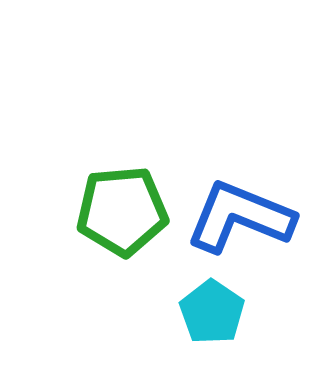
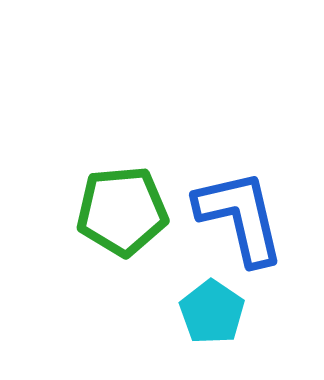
blue L-shape: rotated 55 degrees clockwise
